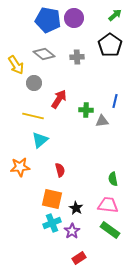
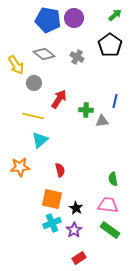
gray cross: rotated 32 degrees clockwise
purple star: moved 2 px right, 1 px up
